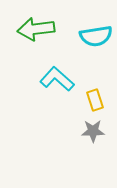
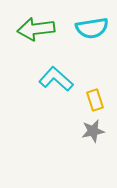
cyan semicircle: moved 4 px left, 8 px up
cyan L-shape: moved 1 px left
gray star: rotated 10 degrees counterclockwise
